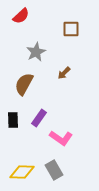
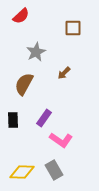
brown square: moved 2 px right, 1 px up
purple rectangle: moved 5 px right
pink L-shape: moved 2 px down
